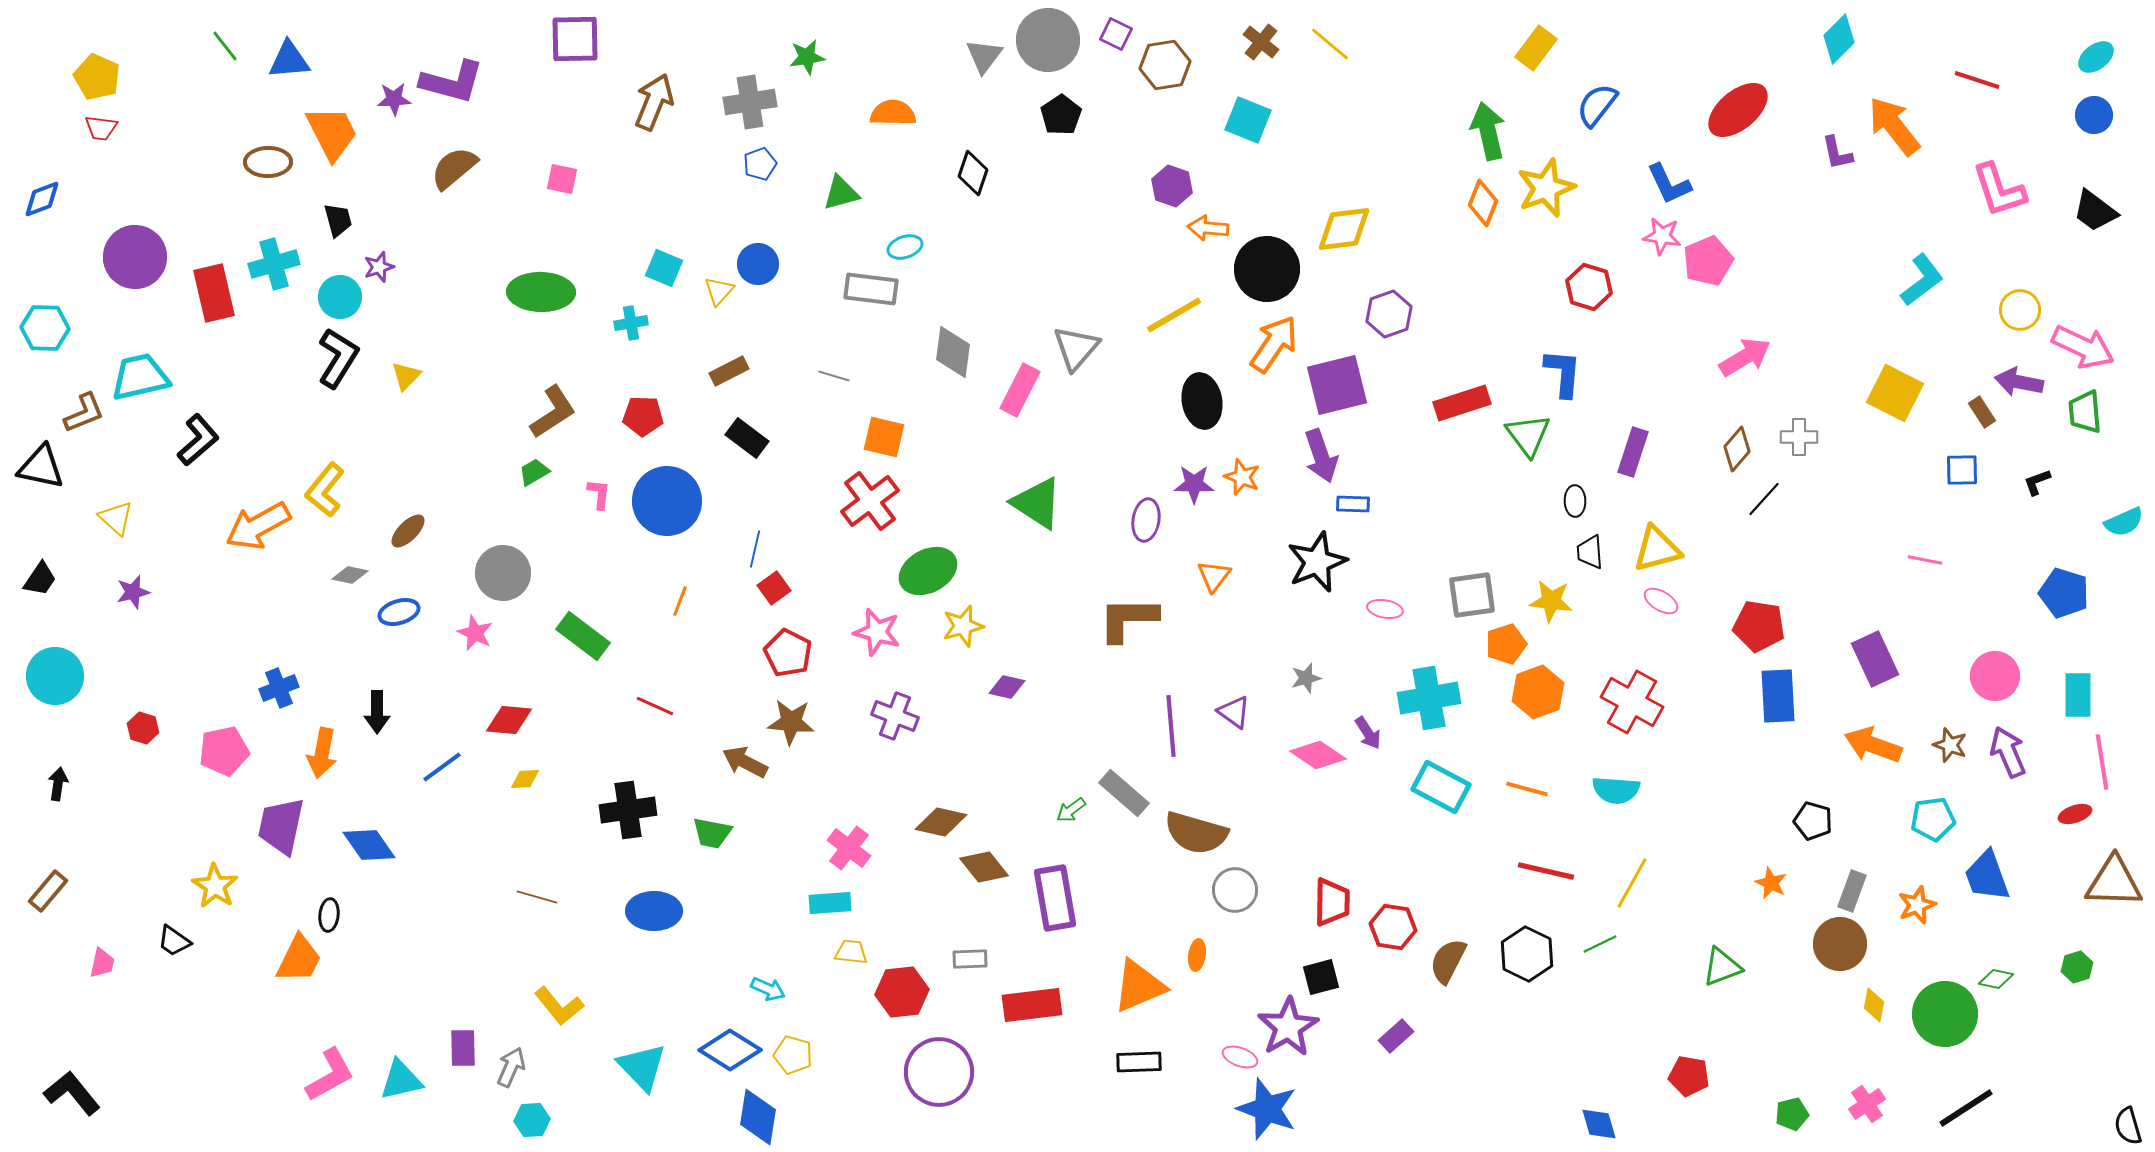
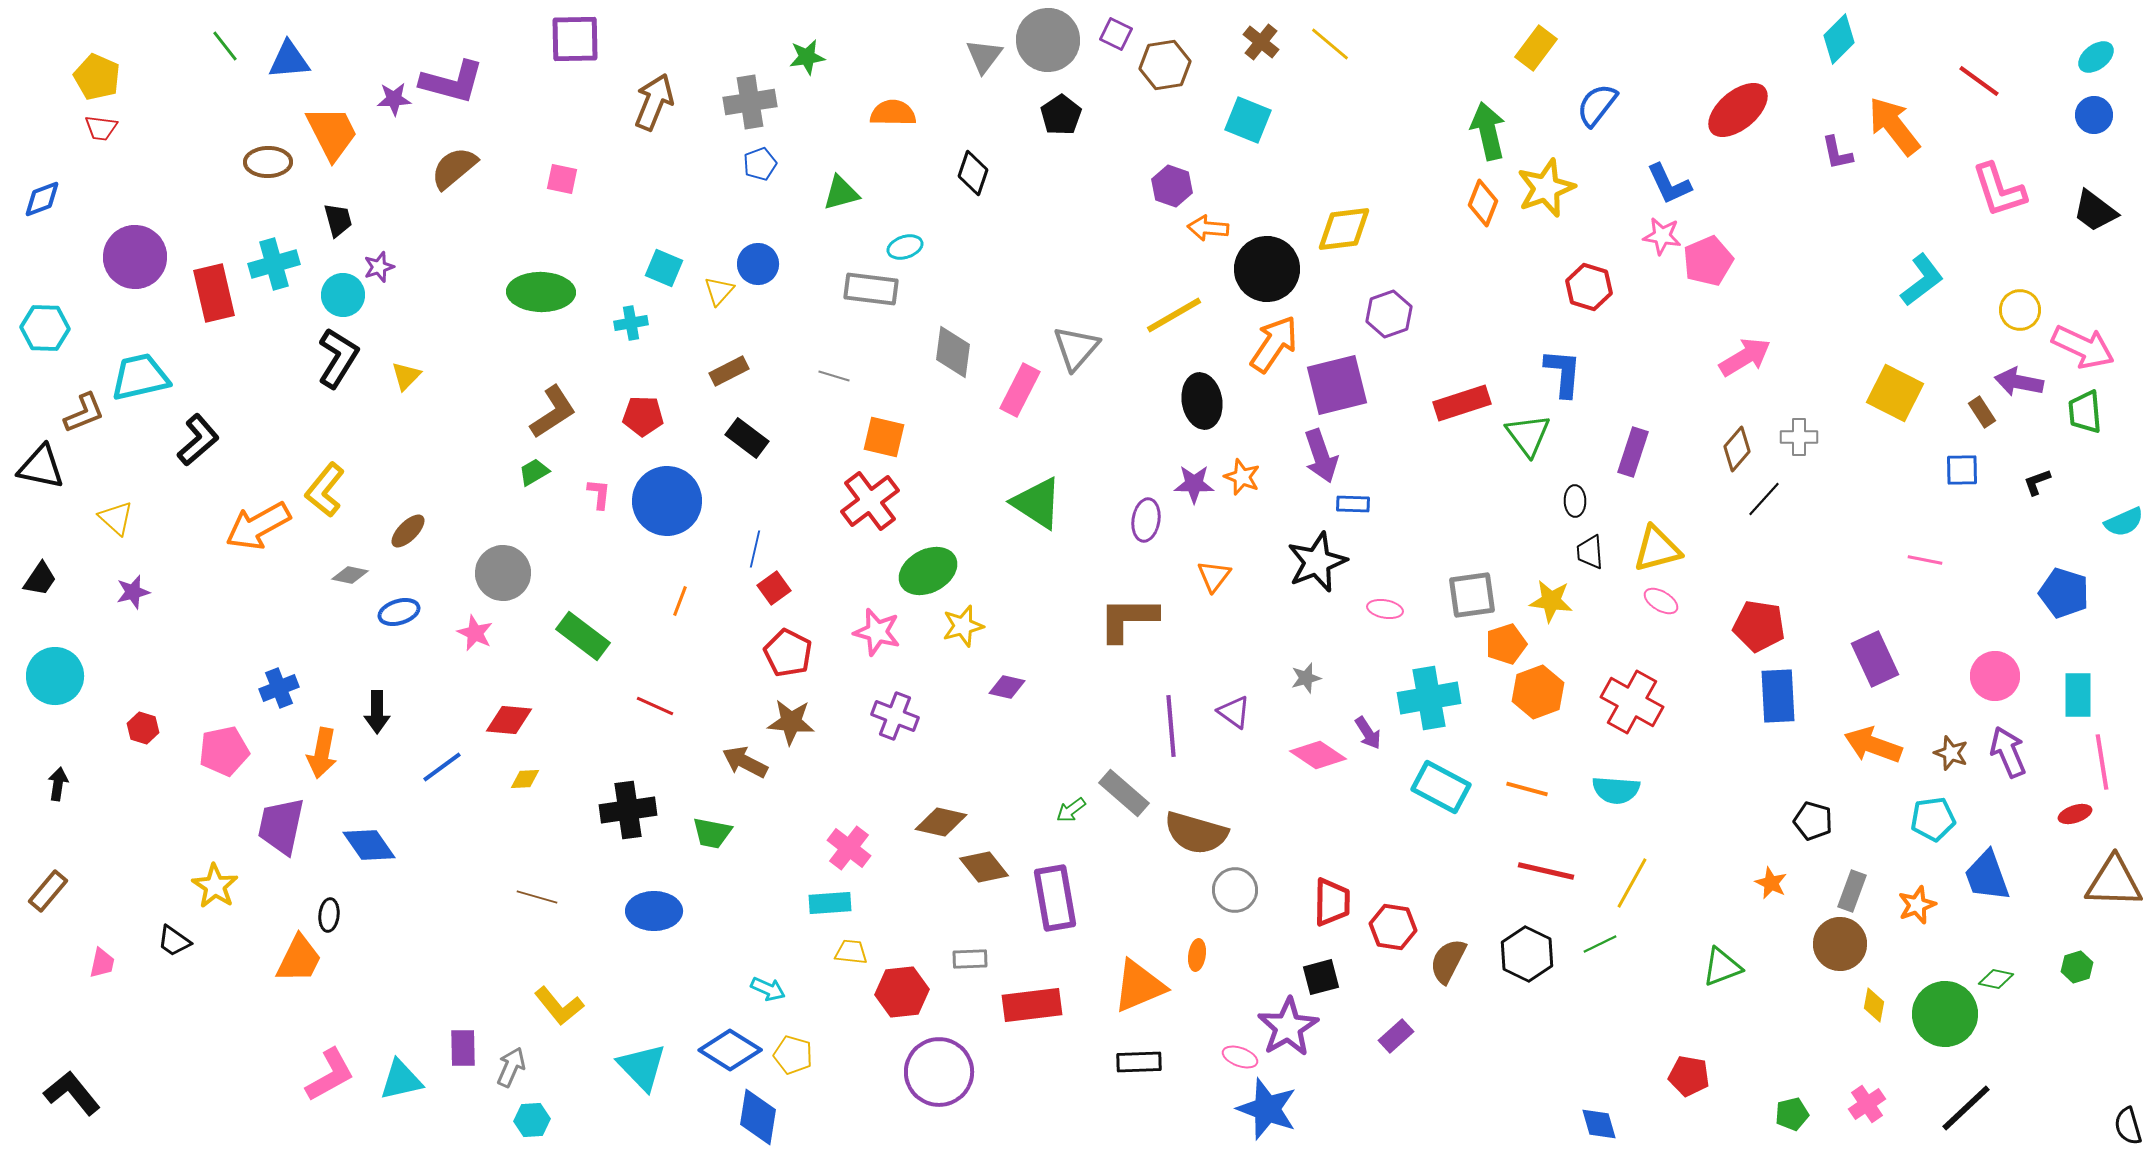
red line at (1977, 80): moved 2 px right, 1 px down; rotated 18 degrees clockwise
cyan circle at (340, 297): moved 3 px right, 2 px up
brown star at (1950, 745): moved 1 px right, 8 px down
black line at (1966, 1108): rotated 10 degrees counterclockwise
